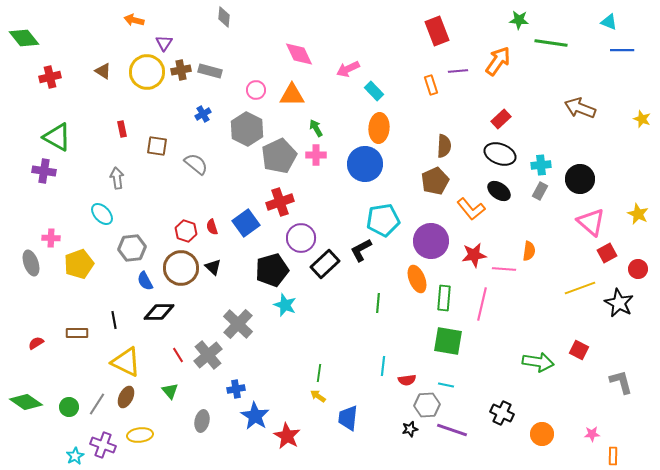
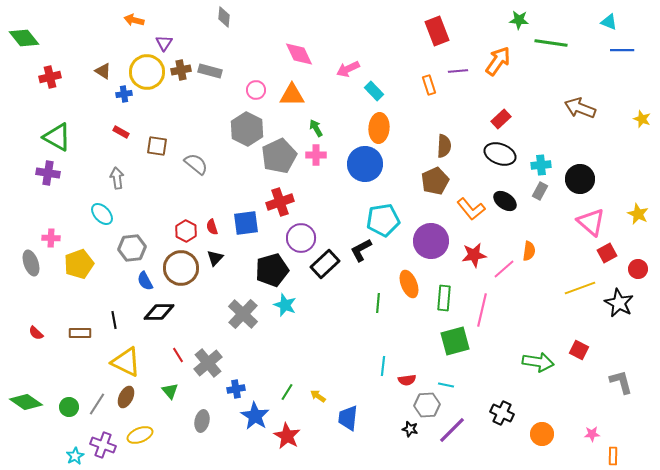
orange rectangle at (431, 85): moved 2 px left
blue cross at (203, 114): moved 79 px left, 20 px up; rotated 21 degrees clockwise
red rectangle at (122, 129): moved 1 px left, 3 px down; rotated 49 degrees counterclockwise
purple cross at (44, 171): moved 4 px right, 2 px down
black ellipse at (499, 191): moved 6 px right, 10 px down
blue square at (246, 223): rotated 28 degrees clockwise
red hexagon at (186, 231): rotated 10 degrees clockwise
black triangle at (213, 267): moved 2 px right, 9 px up; rotated 30 degrees clockwise
pink line at (504, 269): rotated 45 degrees counterclockwise
orange ellipse at (417, 279): moved 8 px left, 5 px down
pink line at (482, 304): moved 6 px down
gray cross at (238, 324): moved 5 px right, 10 px up
brown rectangle at (77, 333): moved 3 px right
green square at (448, 341): moved 7 px right; rotated 24 degrees counterclockwise
red semicircle at (36, 343): moved 10 px up; rotated 105 degrees counterclockwise
gray cross at (208, 355): moved 8 px down
green line at (319, 373): moved 32 px left, 19 px down; rotated 24 degrees clockwise
black star at (410, 429): rotated 28 degrees clockwise
purple line at (452, 430): rotated 64 degrees counterclockwise
yellow ellipse at (140, 435): rotated 15 degrees counterclockwise
